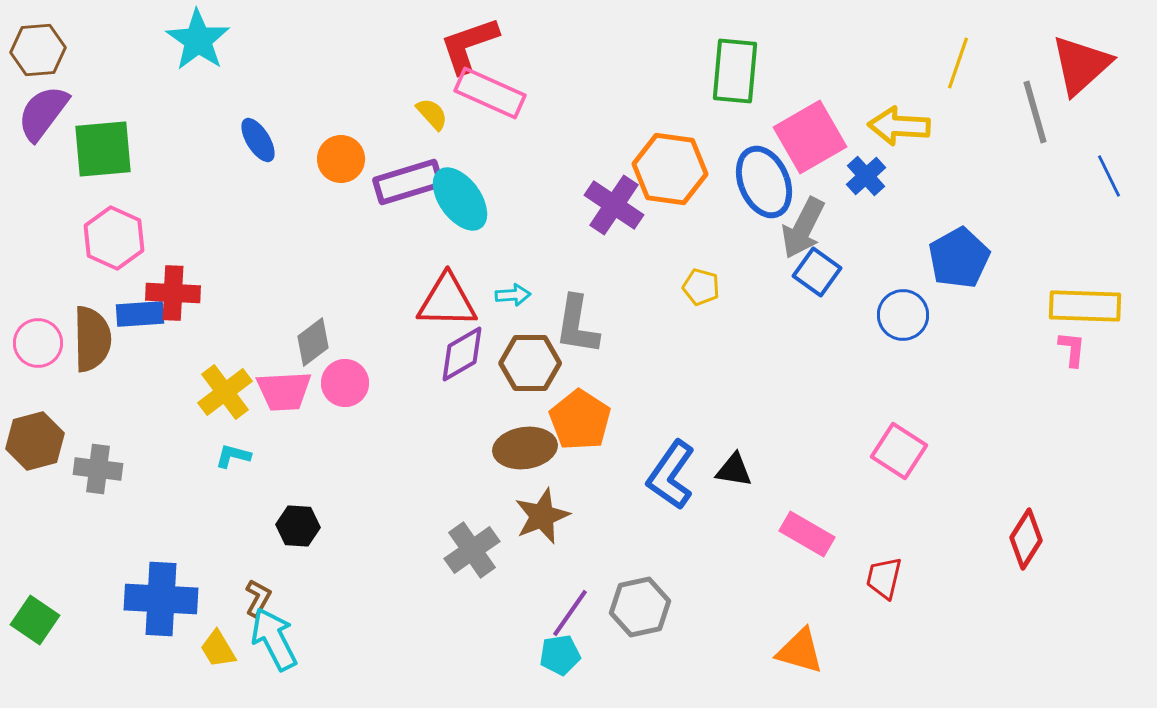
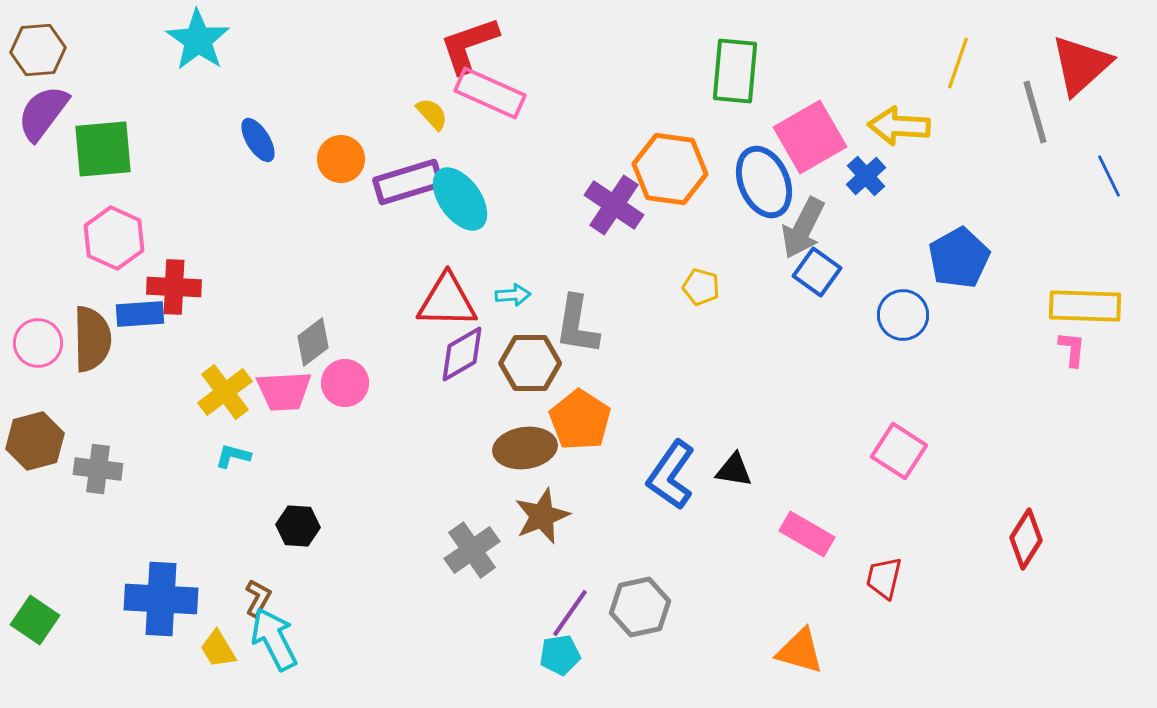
red cross at (173, 293): moved 1 px right, 6 px up
